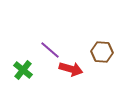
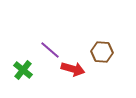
red arrow: moved 2 px right
